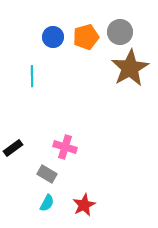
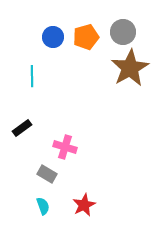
gray circle: moved 3 px right
black rectangle: moved 9 px right, 20 px up
cyan semicircle: moved 4 px left, 3 px down; rotated 48 degrees counterclockwise
